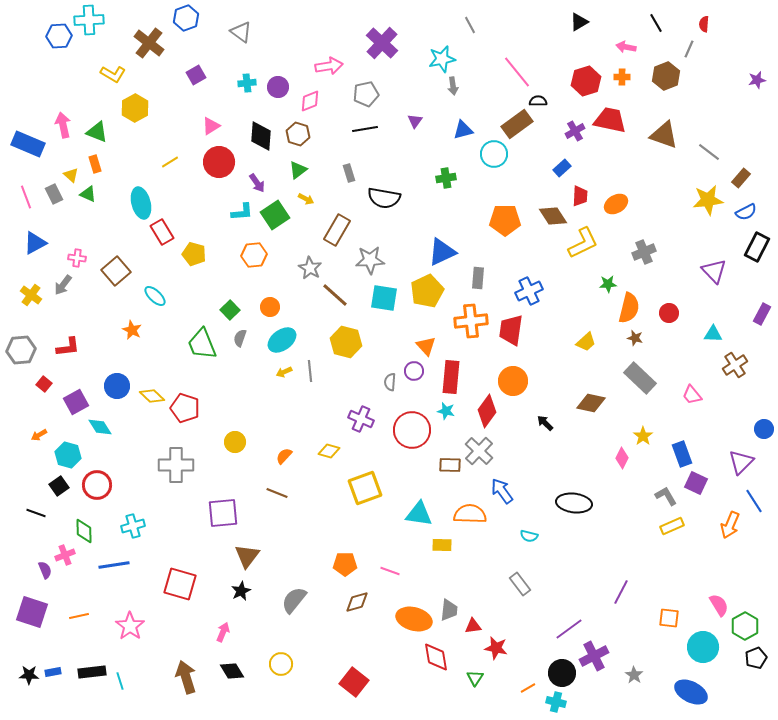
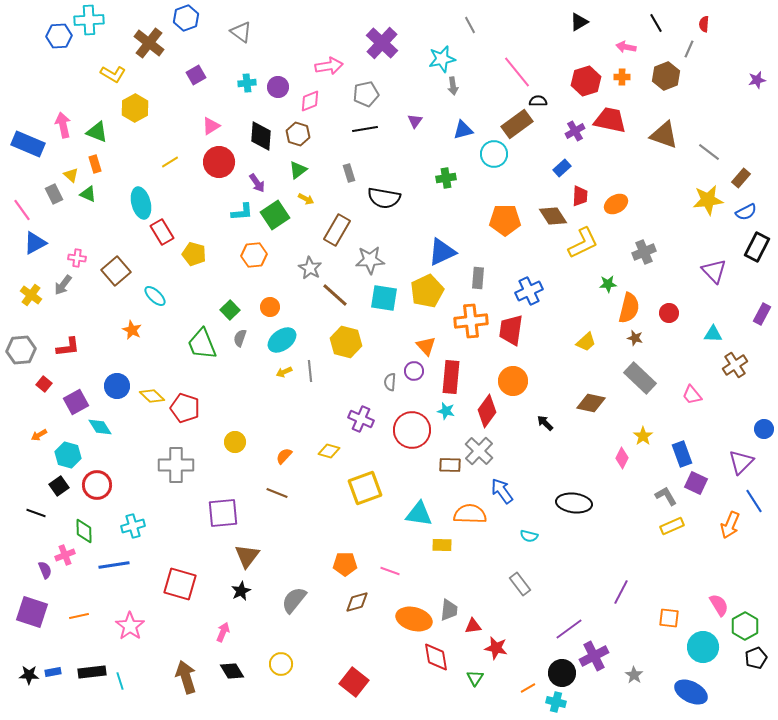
pink line at (26, 197): moved 4 px left, 13 px down; rotated 15 degrees counterclockwise
